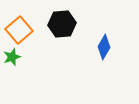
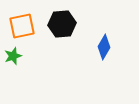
orange square: moved 3 px right, 4 px up; rotated 28 degrees clockwise
green star: moved 1 px right, 1 px up
